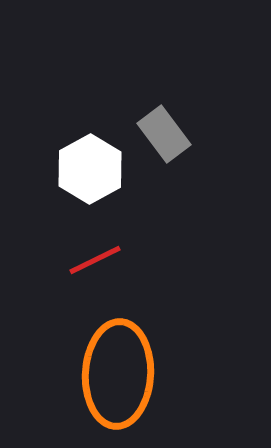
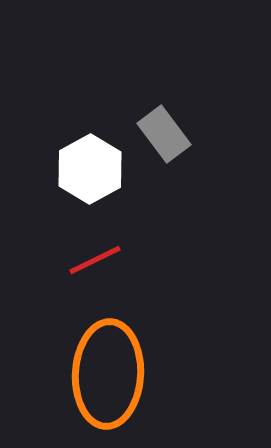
orange ellipse: moved 10 px left
